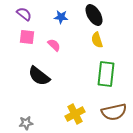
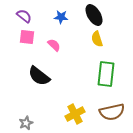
purple semicircle: moved 2 px down
yellow semicircle: moved 1 px up
brown semicircle: moved 2 px left
gray star: rotated 16 degrees counterclockwise
